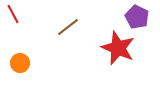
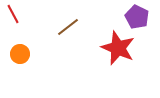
orange circle: moved 9 px up
